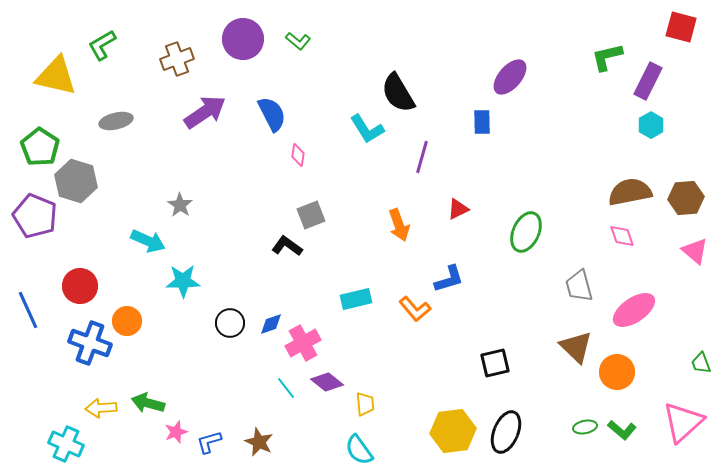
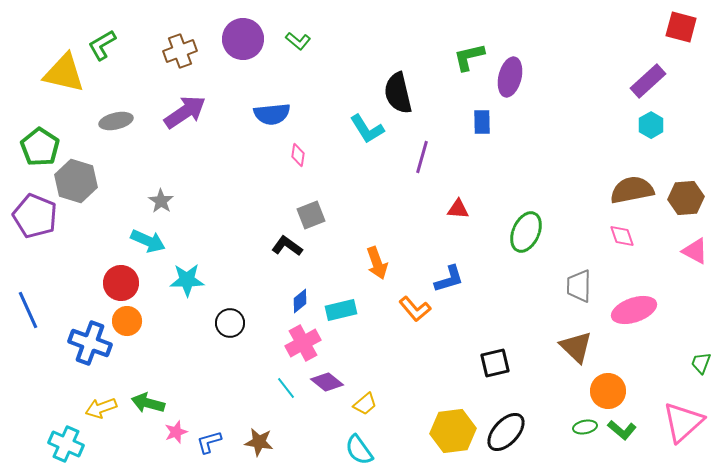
green L-shape at (607, 57): moved 138 px left
brown cross at (177, 59): moved 3 px right, 8 px up
yellow triangle at (56, 76): moved 8 px right, 3 px up
purple ellipse at (510, 77): rotated 27 degrees counterclockwise
purple rectangle at (648, 81): rotated 21 degrees clockwise
black semicircle at (398, 93): rotated 18 degrees clockwise
purple arrow at (205, 112): moved 20 px left
blue semicircle at (272, 114): rotated 111 degrees clockwise
brown semicircle at (630, 192): moved 2 px right, 2 px up
gray star at (180, 205): moved 19 px left, 4 px up
red triangle at (458, 209): rotated 30 degrees clockwise
orange arrow at (399, 225): moved 22 px left, 38 px down
pink triangle at (695, 251): rotated 12 degrees counterclockwise
cyan star at (183, 281): moved 4 px right, 1 px up
red circle at (80, 286): moved 41 px right, 3 px up
gray trapezoid at (579, 286): rotated 16 degrees clockwise
cyan rectangle at (356, 299): moved 15 px left, 11 px down
pink ellipse at (634, 310): rotated 15 degrees clockwise
blue diamond at (271, 324): moved 29 px right, 23 px up; rotated 20 degrees counterclockwise
green trapezoid at (701, 363): rotated 40 degrees clockwise
orange circle at (617, 372): moved 9 px left, 19 px down
yellow trapezoid at (365, 404): rotated 55 degrees clockwise
yellow arrow at (101, 408): rotated 16 degrees counterclockwise
black ellipse at (506, 432): rotated 21 degrees clockwise
brown star at (259, 442): rotated 16 degrees counterclockwise
